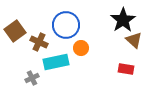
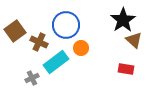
cyan rectangle: rotated 25 degrees counterclockwise
